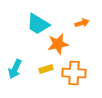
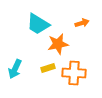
yellow rectangle: moved 2 px right, 1 px up
